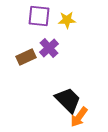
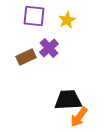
purple square: moved 5 px left
yellow star: rotated 24 degrees counterclockwise
black trapezoid: rotated 48 degrees counterclockwise
